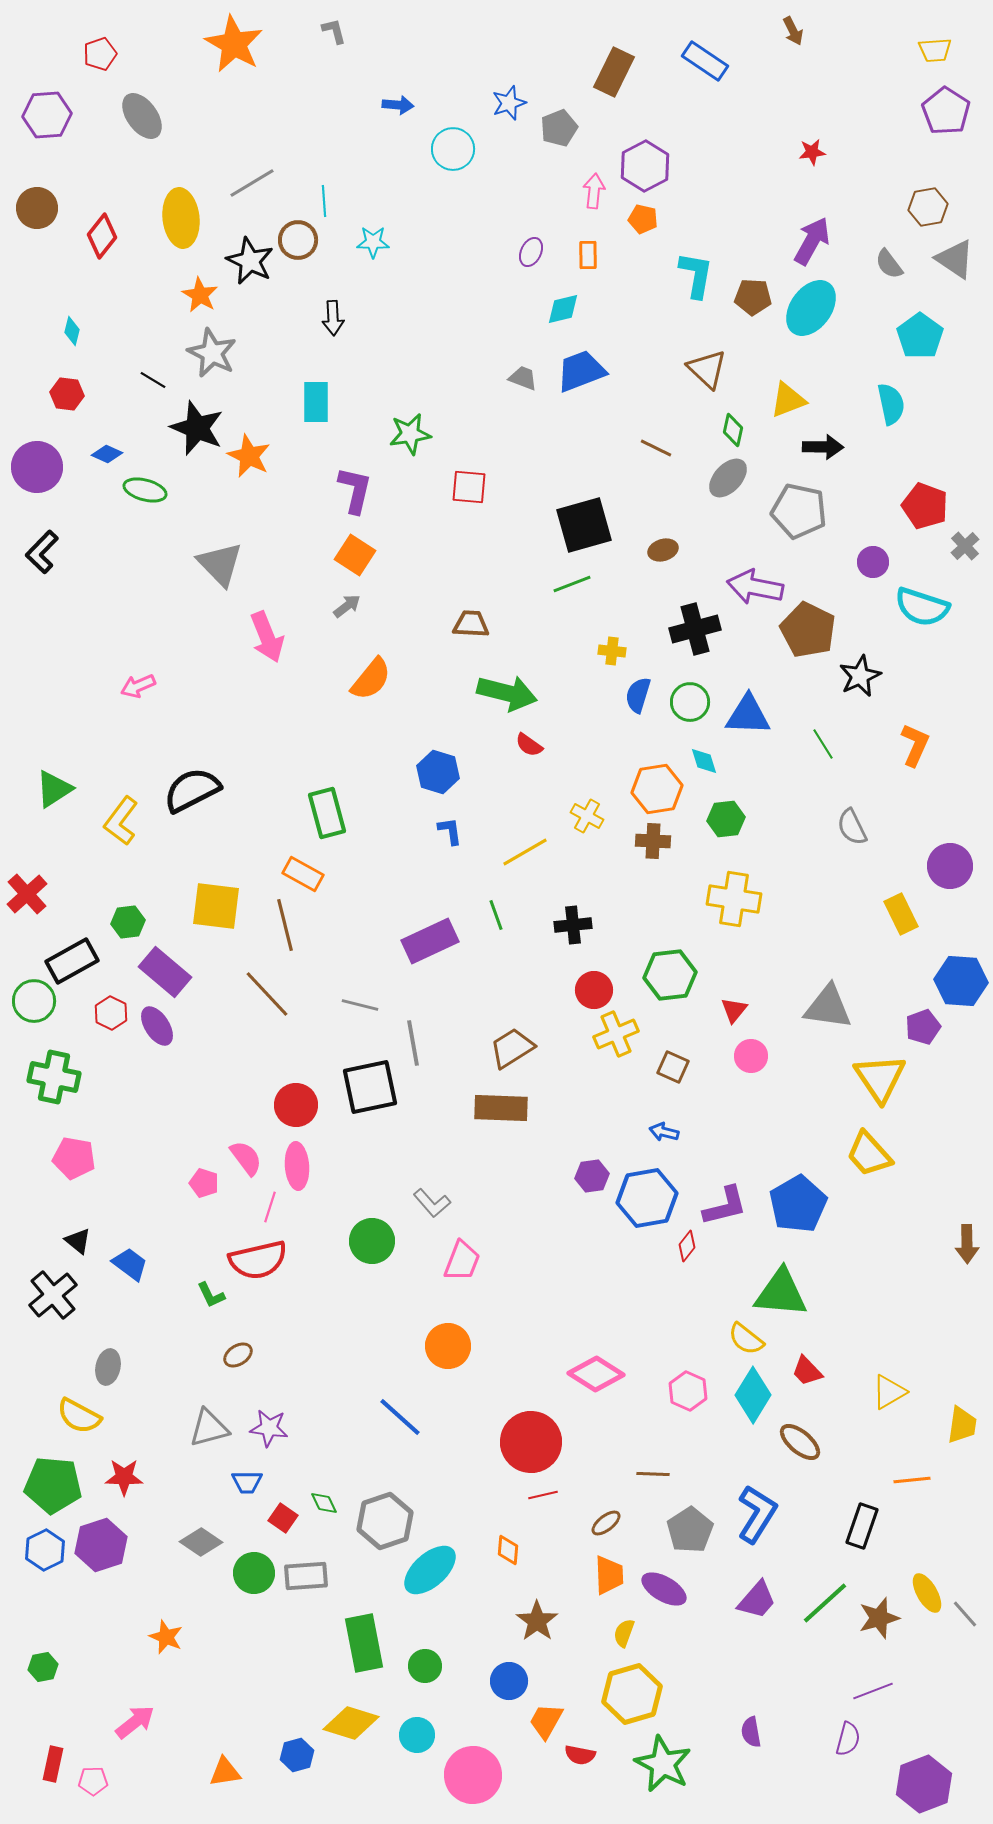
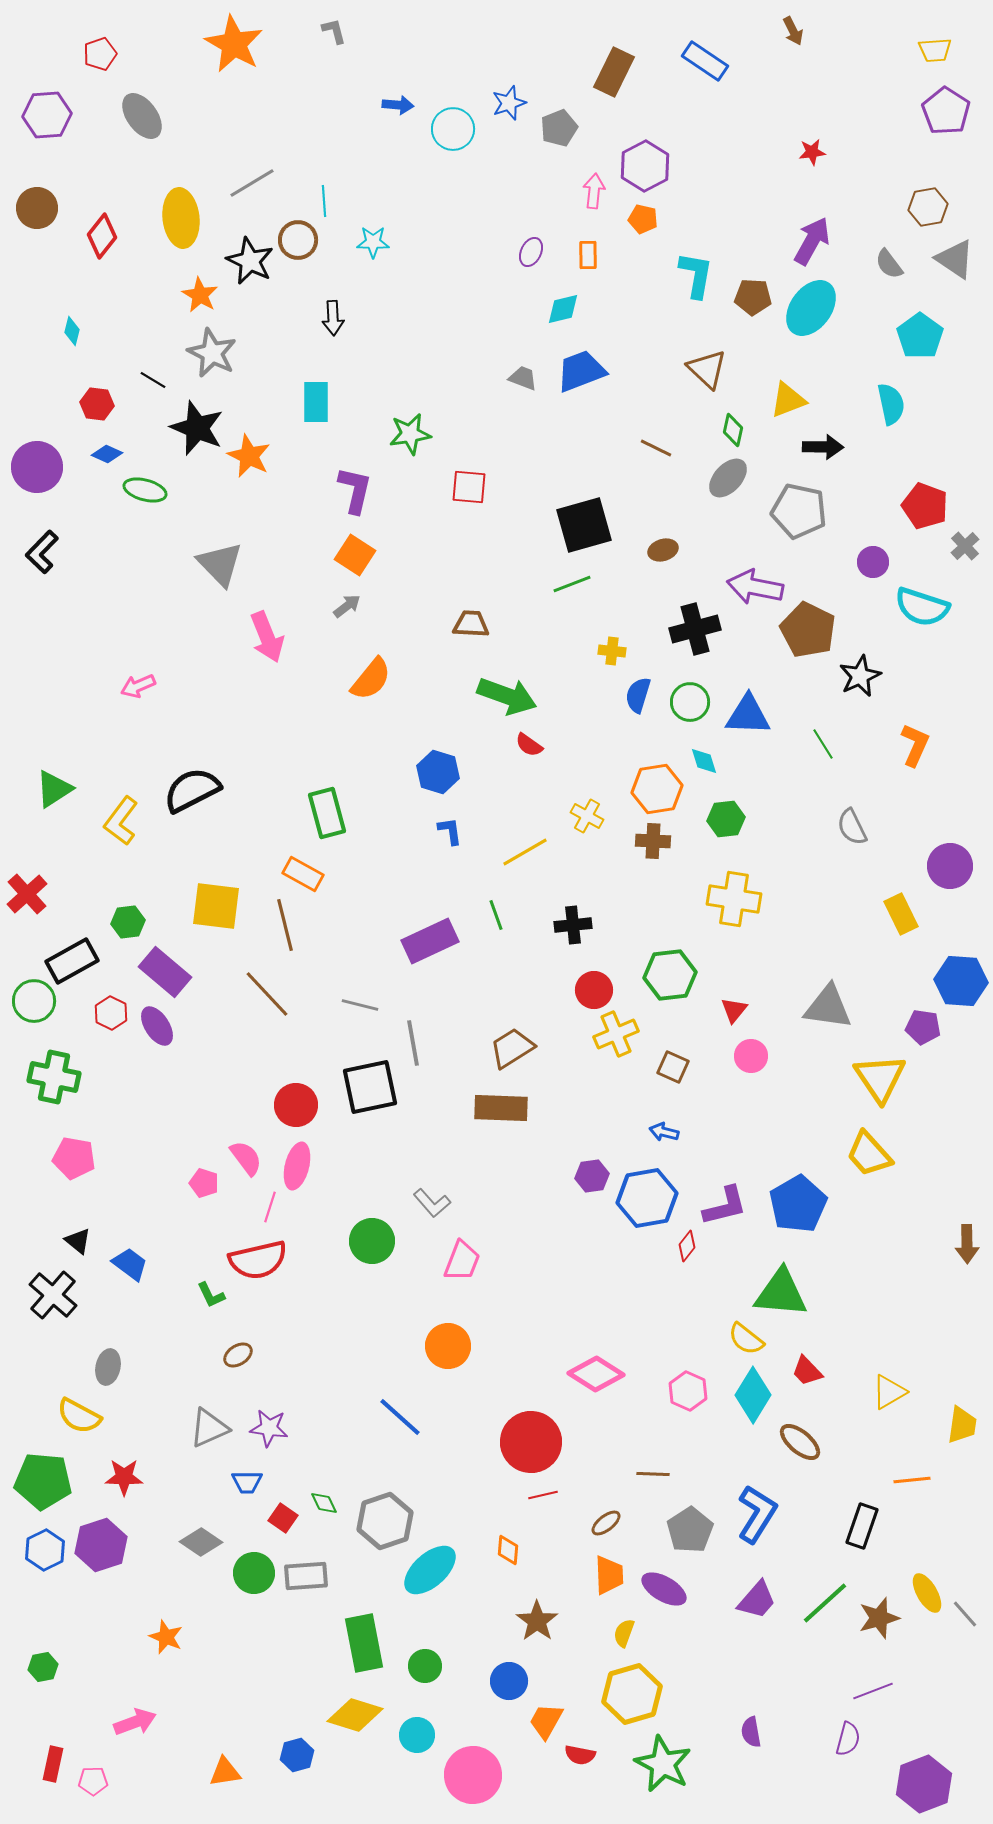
cyan circle at (453, 149): moved 20 px up
red hexagon at (67, 394): moved 30 px right, 10 px down
green arrow at (507, 693): moved 3 px down; rotated 6 degrees clockwise
purple pentagon at (923, 1027): rotated 28 degrees clockwise
pink ellipse at (297, 1166): rotated 18 degrees clockwise
black cross at (53, 1295): rotated 9 degrees counterclockwise
gray triangle at (209, 1428): rotated 9 degrees counterclockwise
green pentagon at (53, 1485): moved 10 px left, 4 px up
pink arrow at (135, 1722): rotated 18 degrees clockwise
yellow diamond at (351, 1723): moved 4 px right, 8 px up
